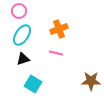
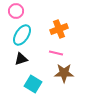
pink circle: moved 3 px left
black triangle: moved 2 px left
brown star: moved 27 px left, 8 px up
